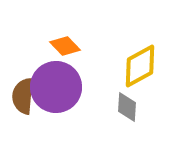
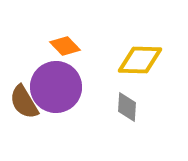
yellow diamond: moved 6 px up; rotated 30 degrees clockwise
brown semicircle: moved 1 px right, 6 px down; rotated 36 degrees counterclockwise
